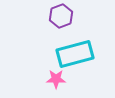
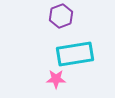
cyan rectangle: rotated 6 degrees clockwise
